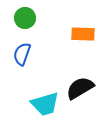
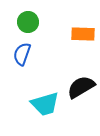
green circle: moved 3 px right, 4 px down
black semicircle: moved 1 px right, 1 px up
